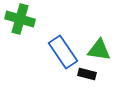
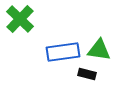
green cross: rotated 28 degrees clockwise
blue rectangle: rotated 64 degrees counterclockwise
